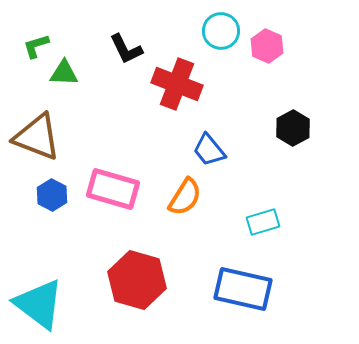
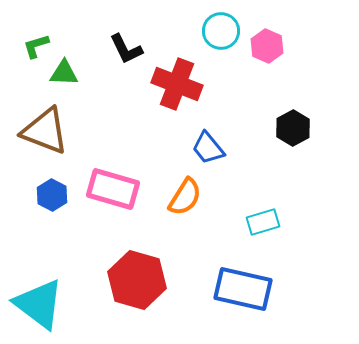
brown triangle: moved 8 px right, 6 px up
blue trapezoid: moved 1 px left, 2 px up
